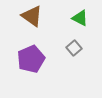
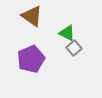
green triangle: moved 13 px left, 15 px down
